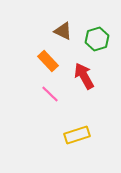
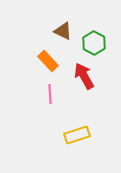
green hexagon: moved 3 px left, 4 px down; rotated 15 degrees counterclockwise
pink line: rotated 42 degrees clockwise
